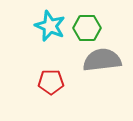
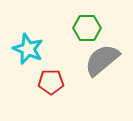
cyan star: moved 22 px left, 23 px down
gray semicircle: rotated 33 degrees counterclockwise
